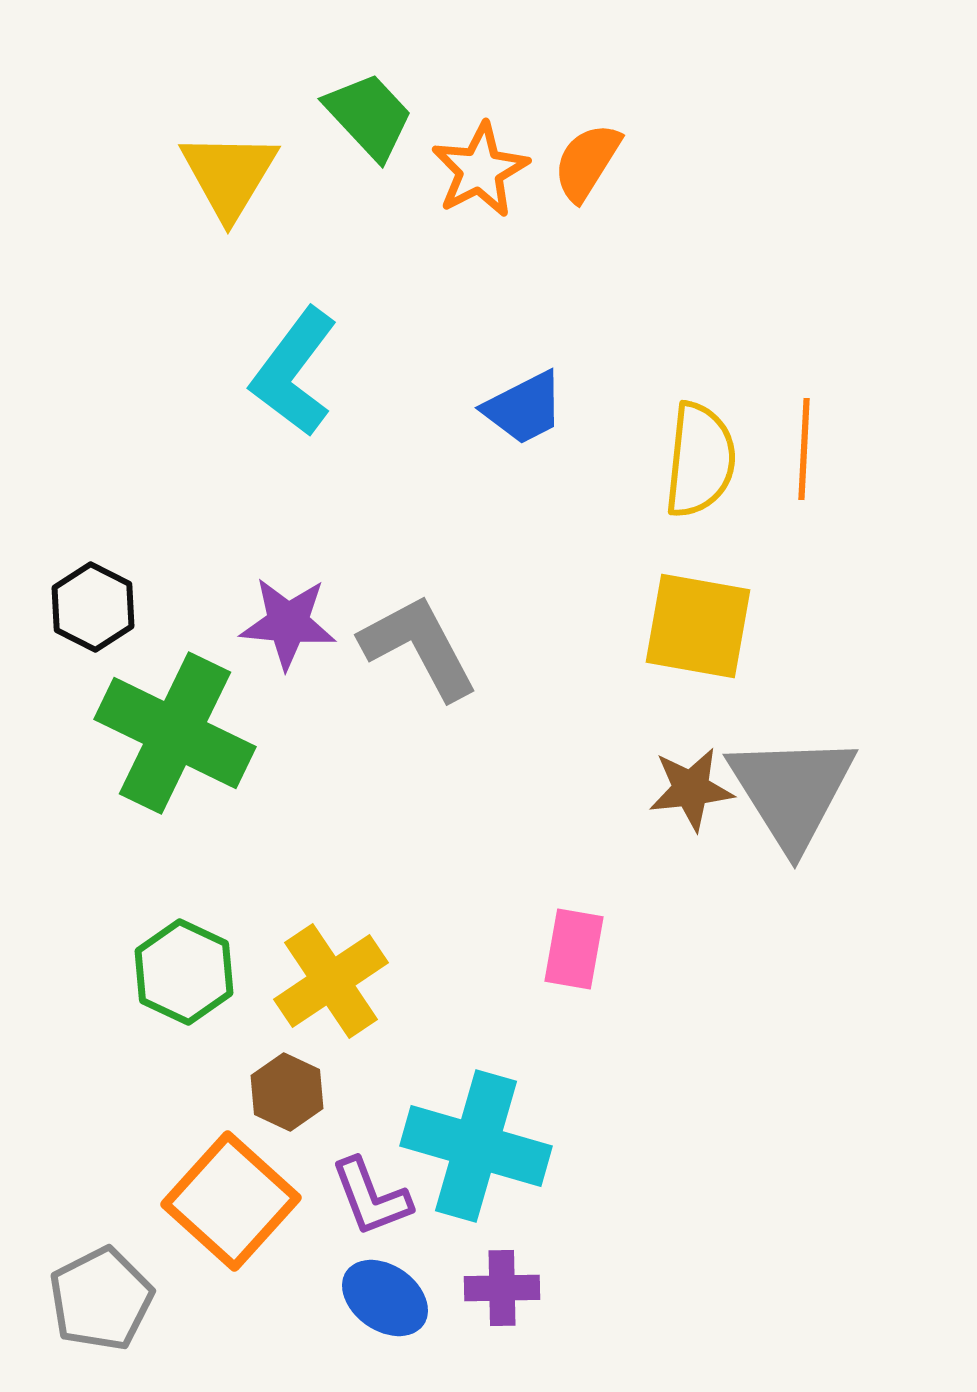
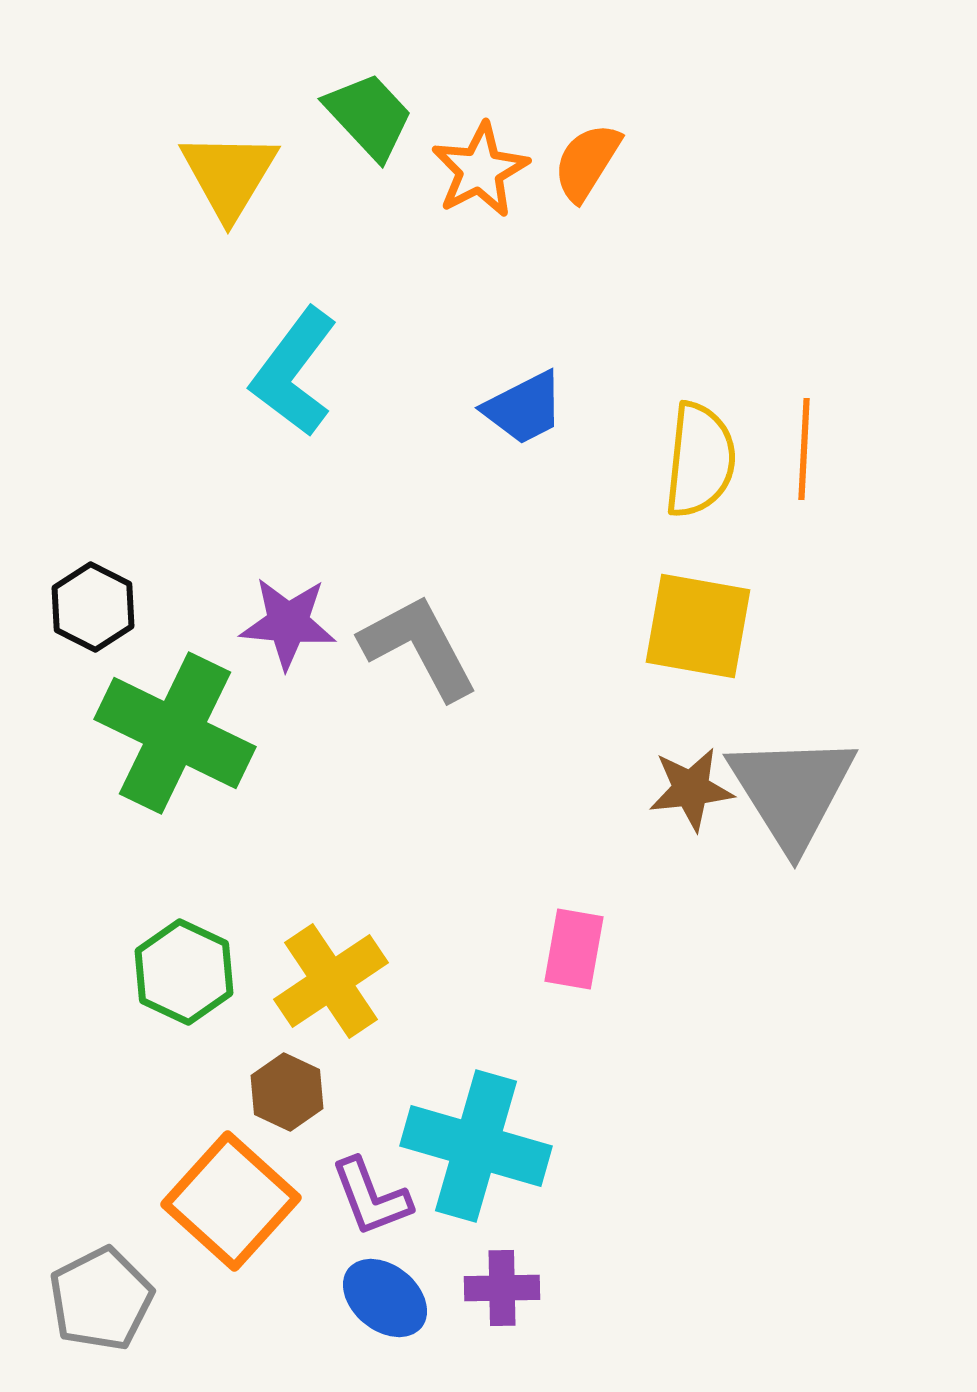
blue ellipse: rotated 4 degrees clockwise
